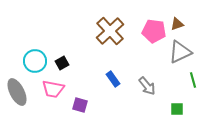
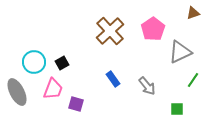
brown triangle: moved 16 px right, 11 px up
pink pentagon: moved 1 px left, 2 px up; rotated 30 degrees clockwise
cyan circle: moved 1 px left, 1 px down
green line: rotated 49 degrees clockwise
pink trapezoid: rotated 80 degrees counterclockwise
purple square: moved 4 px left, 1 px up
